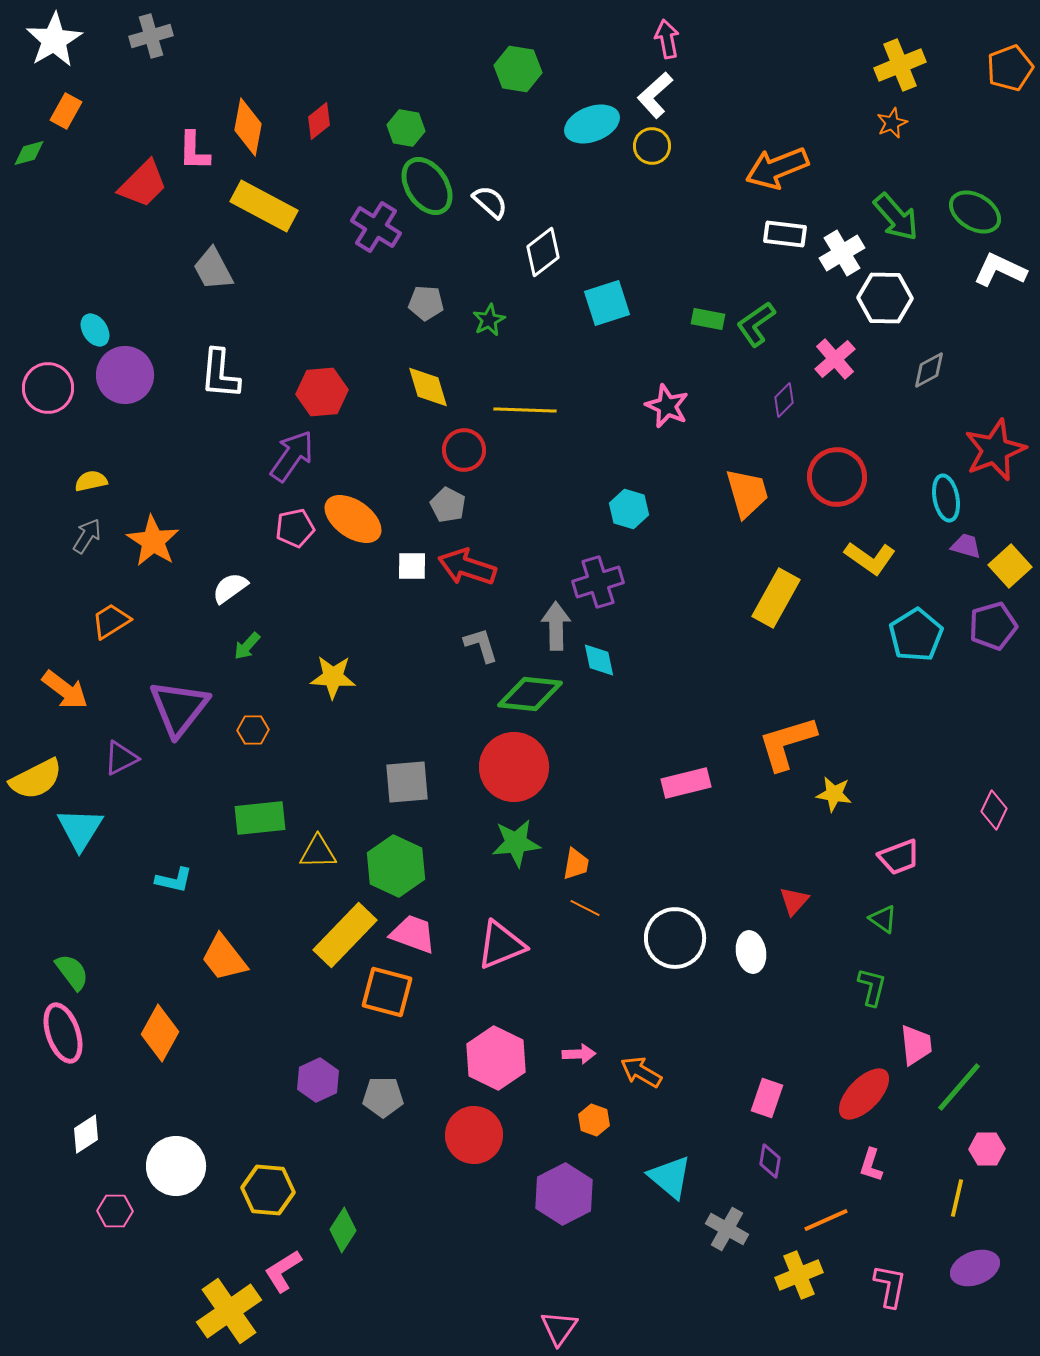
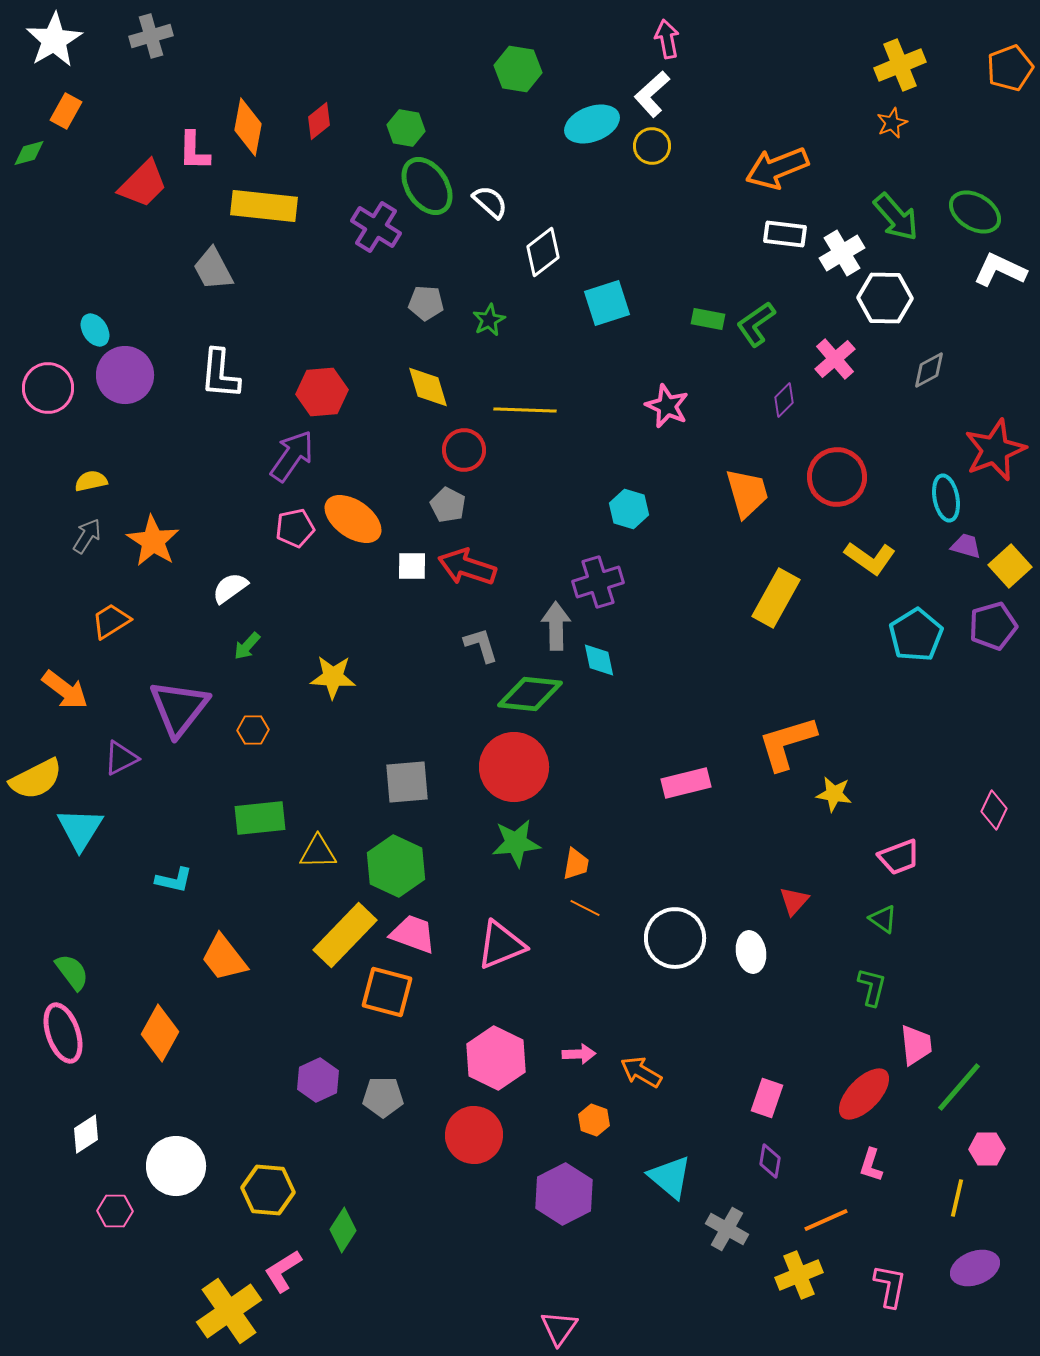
white L-shape at (655, 95): moved 3 px left, 1 px up
yellow rectangle at (264, 206): rotated 22 degrees counterclockwise
